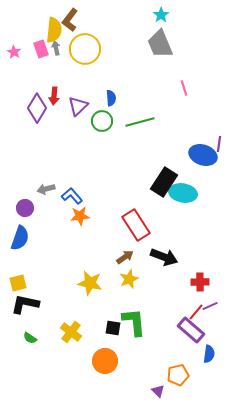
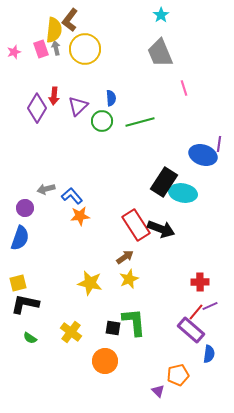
gray trapezoid at (160, 44): moved 9 px down
pink star at (14, 52): rotated 24 degrees clockwise
black arrow at (164, 257): moved 3 px left, 28 px up
